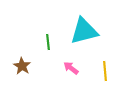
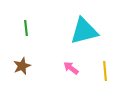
green line: moved 22 px left, 14 px up
brown star: rotated 18 degrees clockwise
